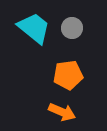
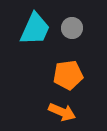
cyan trapezoid: moved 1 px right, 1 px down; rotated 75 degrees clockwise
